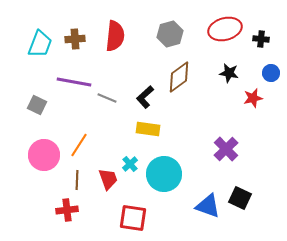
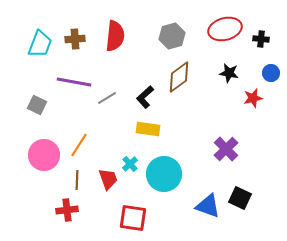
gray hexagon: moved 2 px right, 2 px down
gray line: rotated 54 degrees counterclockwise
